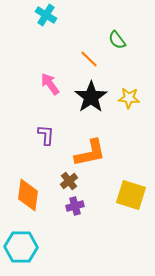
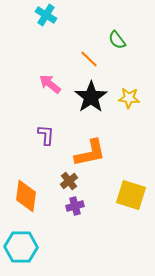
pink arrow: rotated 15 degrees counterclockwise
orange diamond: moved 2 px left, 1 px down
